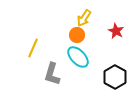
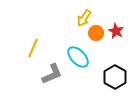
orange circle: moved 19 px right, 2 px up
gray L-shape: rotated 130 degrees counterclockwise
